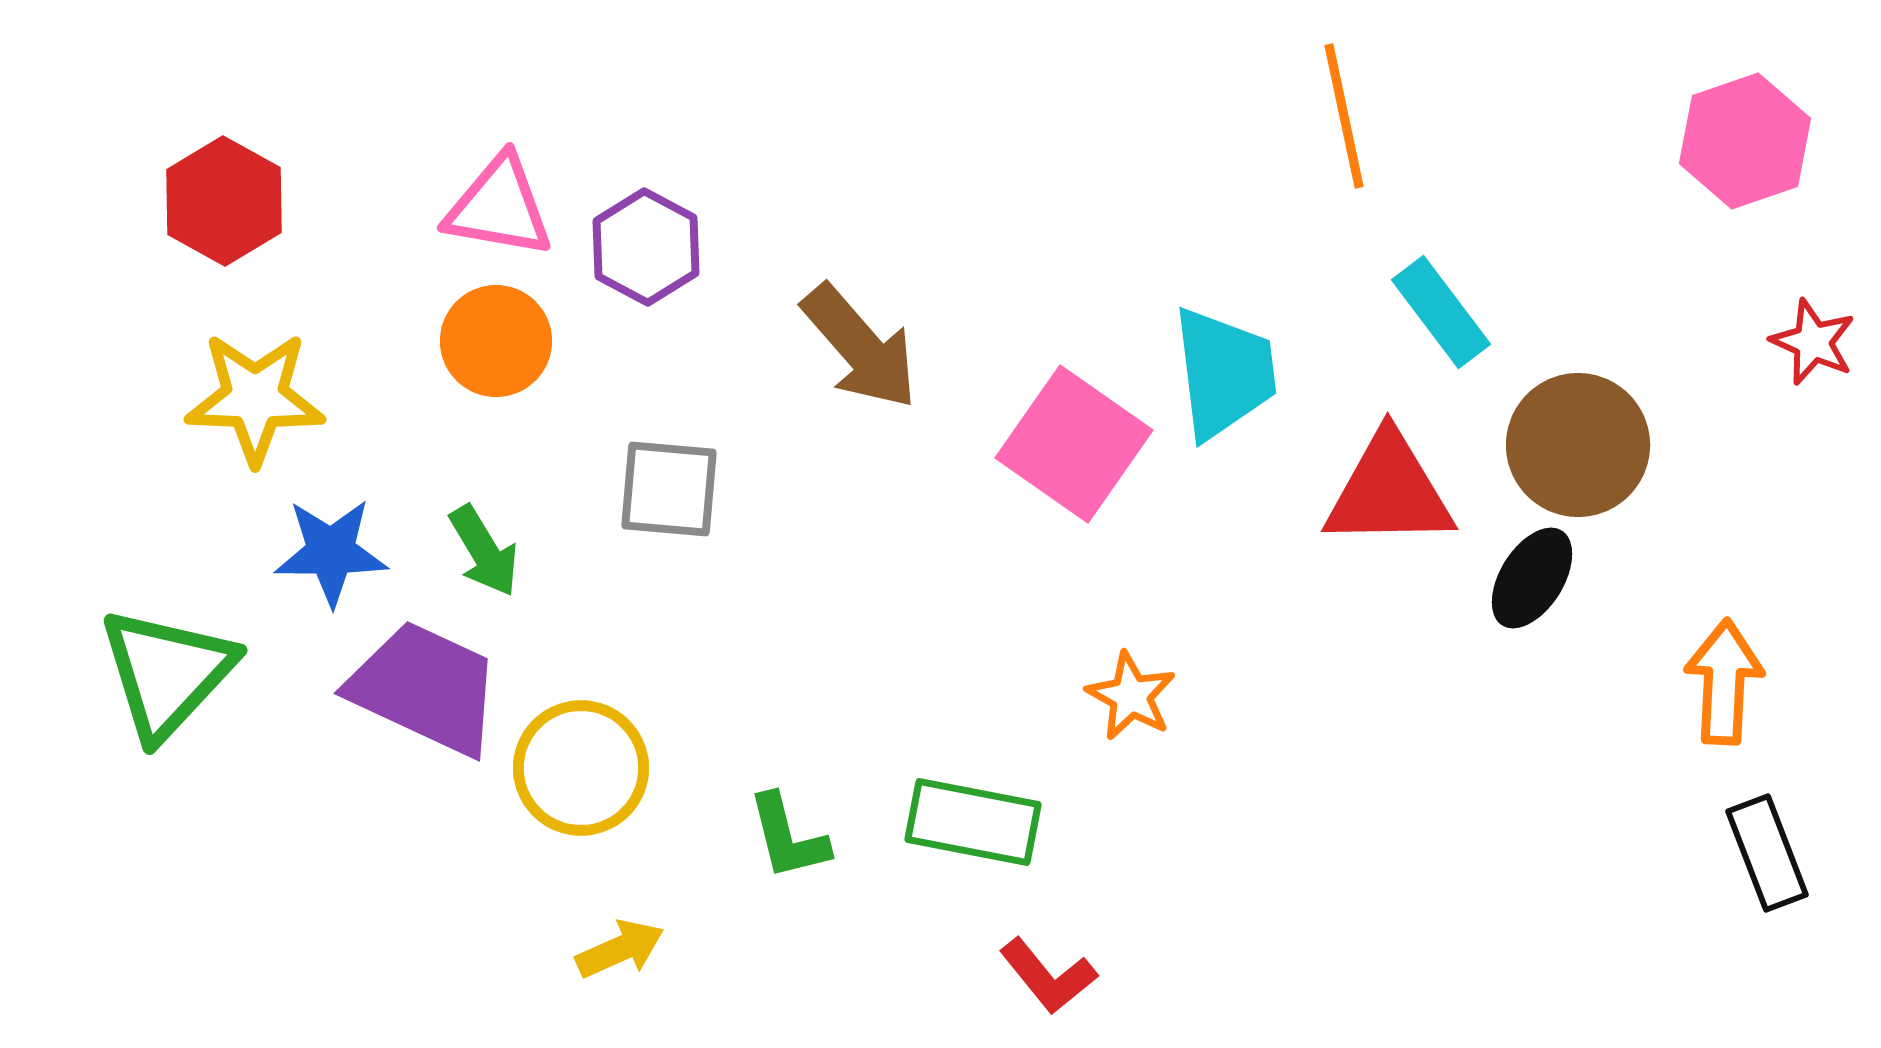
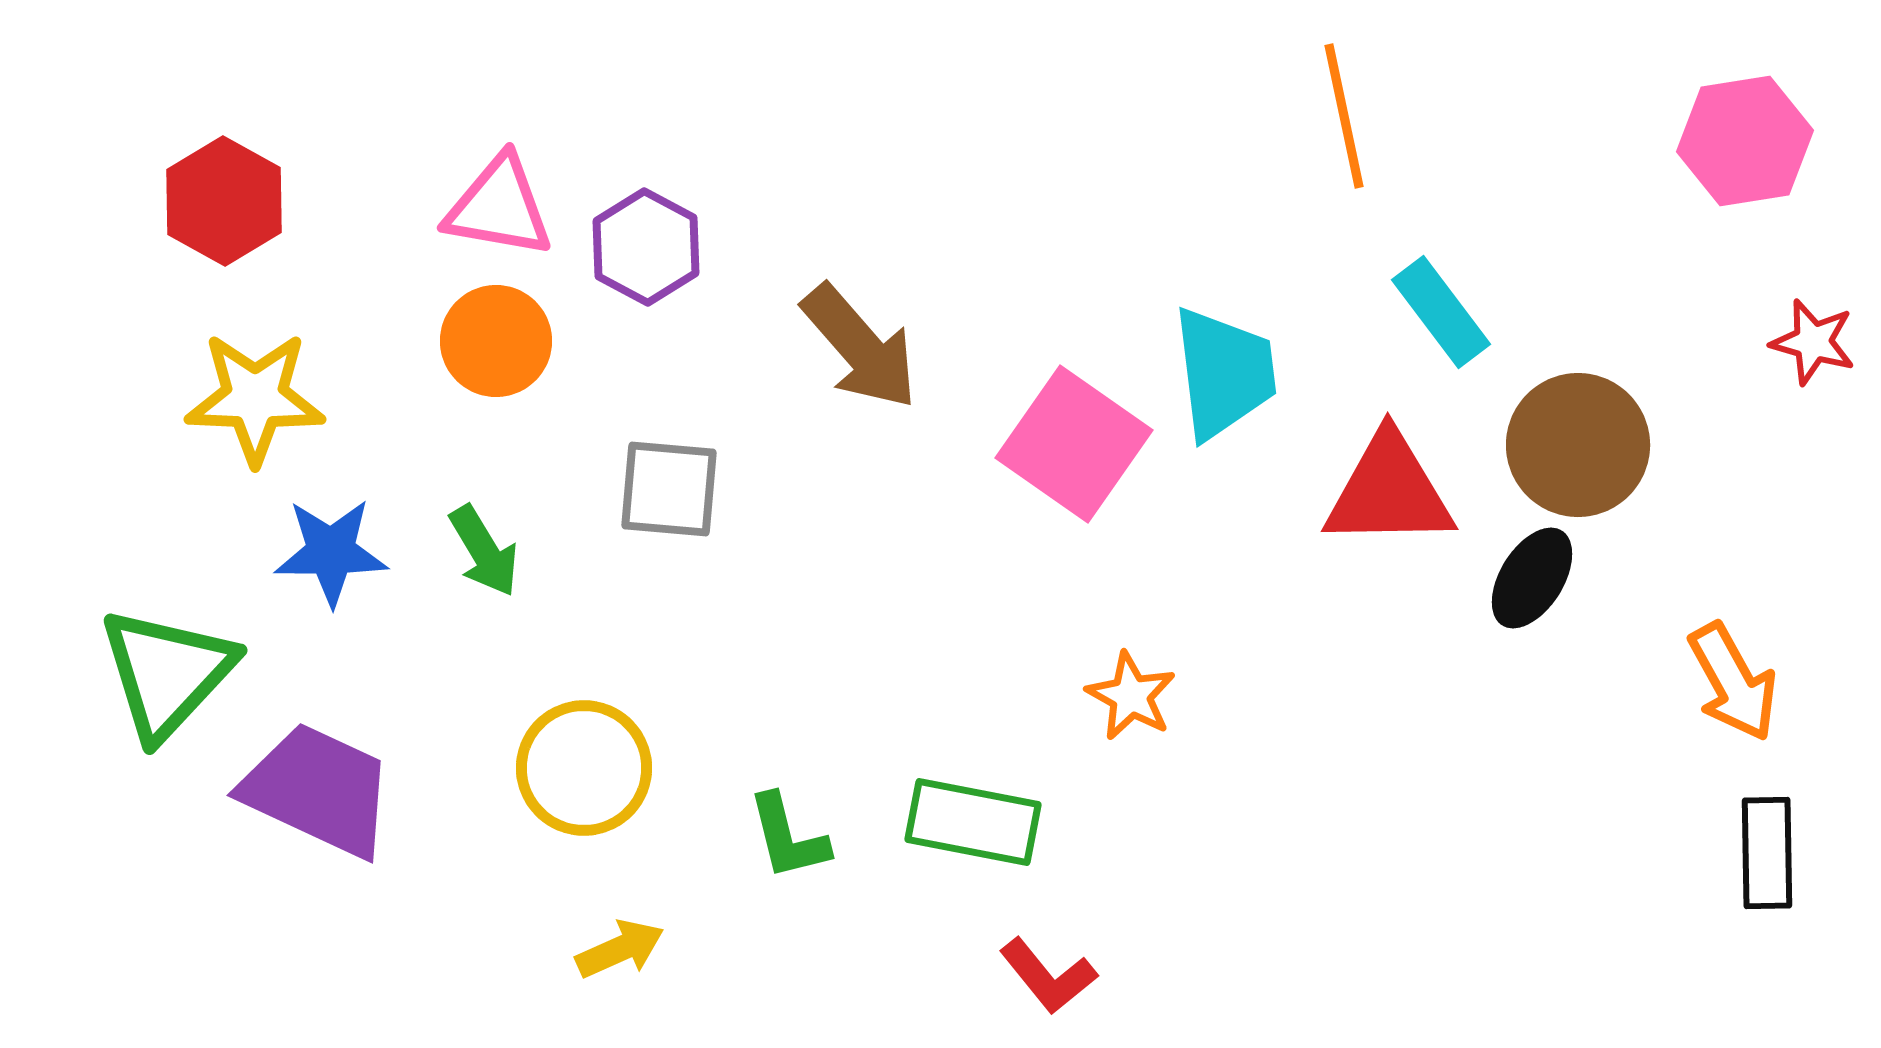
pink hexagon: rotated 10 degrees clockwise
red star: rotated 8 degrees counterclockwise
orange arrow: moved 9 px right; rotated 148 degrees clockwise
purple trapezoid: moved 107 px left, 102 px down
yellow circle: moved 3 px right
black rectangle: rotated 20 degrees clockwise
